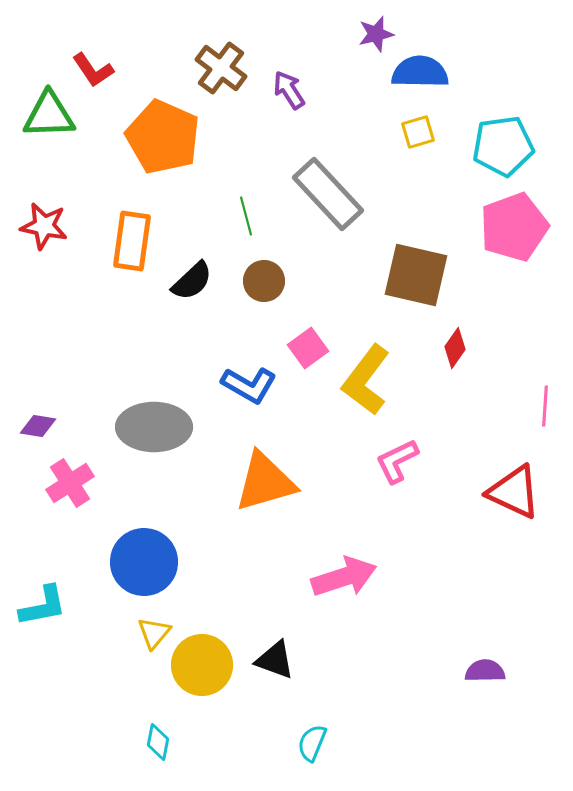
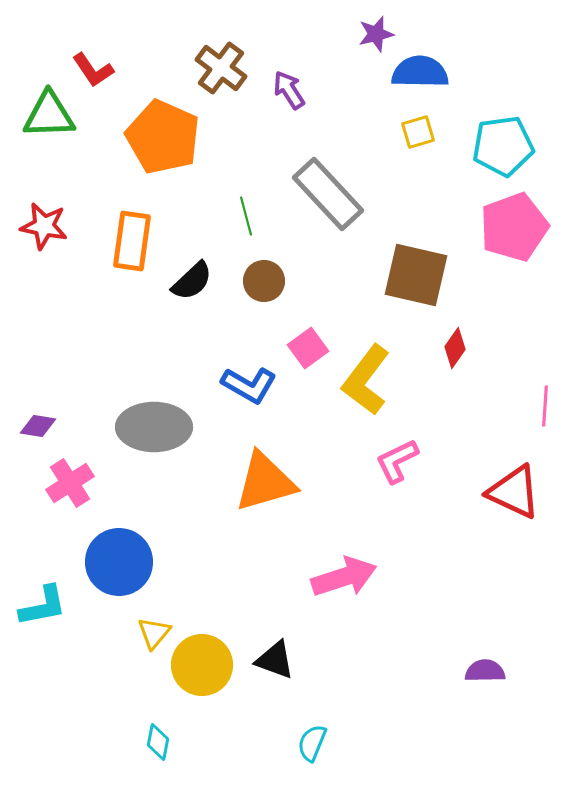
blue circle: moved 25 px left
